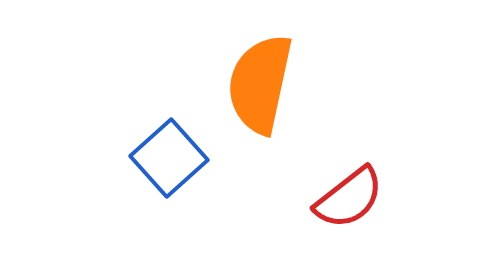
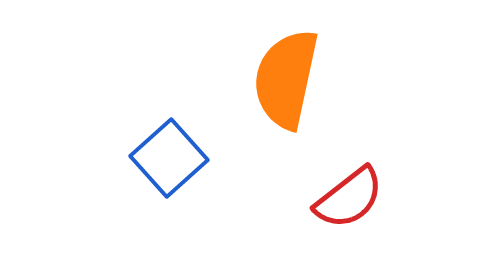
orange semicircle: moved 26 px right, 5 px up
